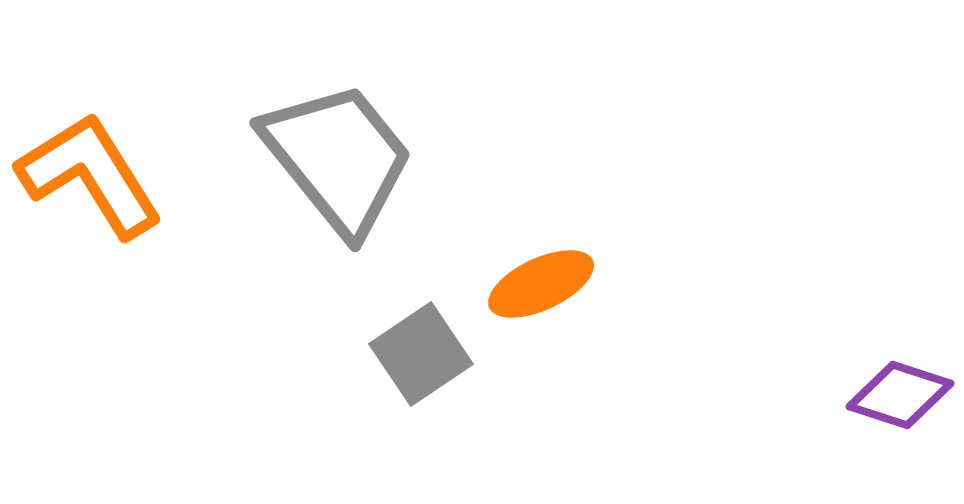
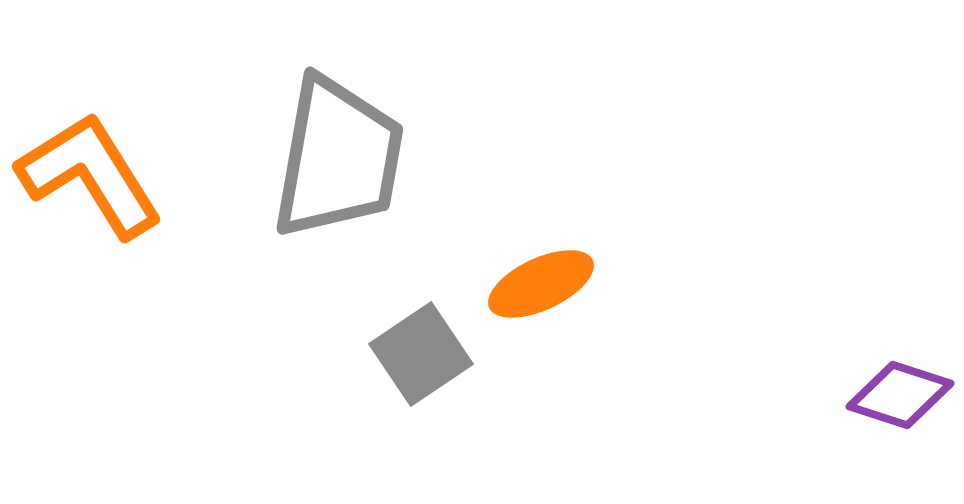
gray trapezoid: rotated 49 degrees clockwise
